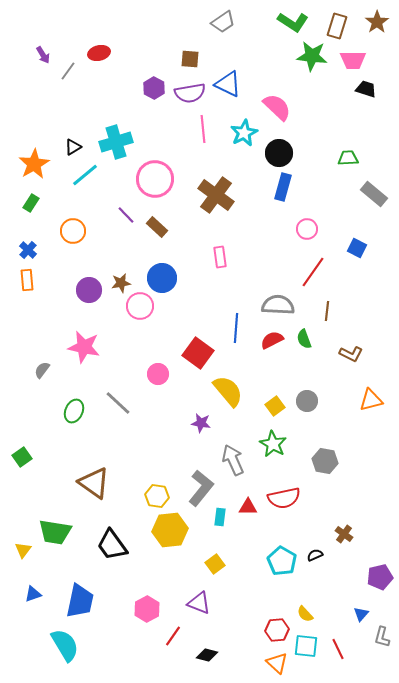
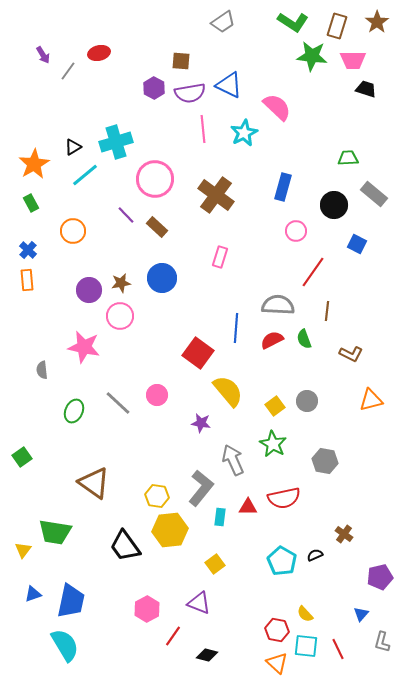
brown square at (190, 59): moved 9 px left, 2 px down
blue triangle at (228, 84): moved 1 px right, 1 px down
black circle at (279, 153): moved 55 px right, 52 px down
green rectangle at (31, 203): rotated 60 degrees counterclockwise
pink circle at (307, 229): moved 11 px left, 2 px down
blue square at (357, 248): moved 4 px up
pink rectangle at (220, 257): rotated 25 degrees clockwise
pink circle at (140, 306): moved 20 px left, 10 px down
gray semicircle at (42, 370): rotated 42 degrees counterclockwise
pink circle at (158, 374): moved 1 px left, 21 px down
black trapezoid at (112, 545): moved 13 px right, 1 px down
blue trapezoid at (80, 601): moved 9 px left
red hexagon at (277, 630): rotated 15 degrees clockwise
gray L-shape at (382, 637): moved 5 px down
